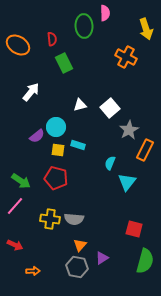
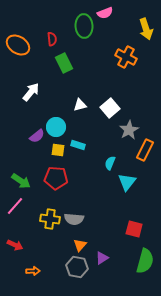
pink semicircle: rotated 70 degrees clockwise
red pentagon: rotated 10 degrees counterclockwise
